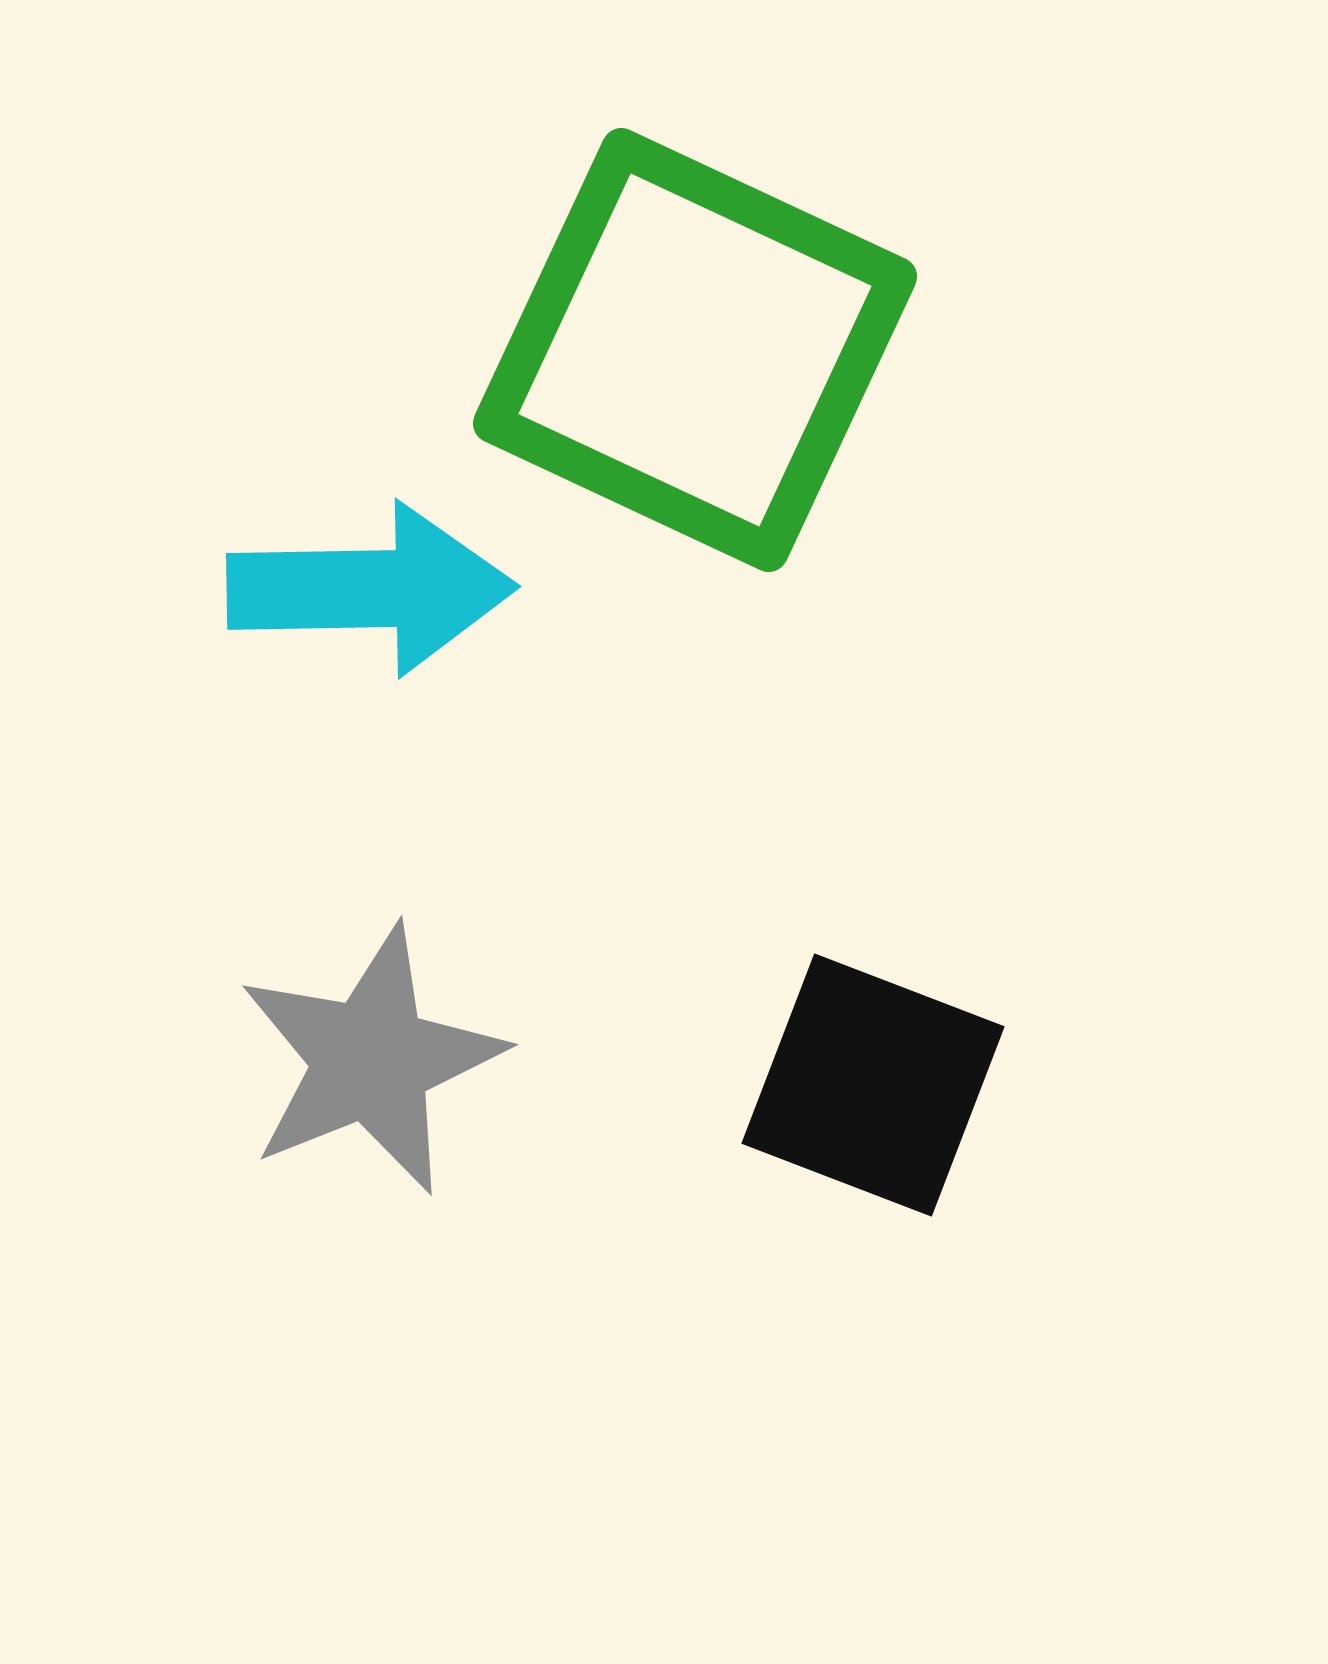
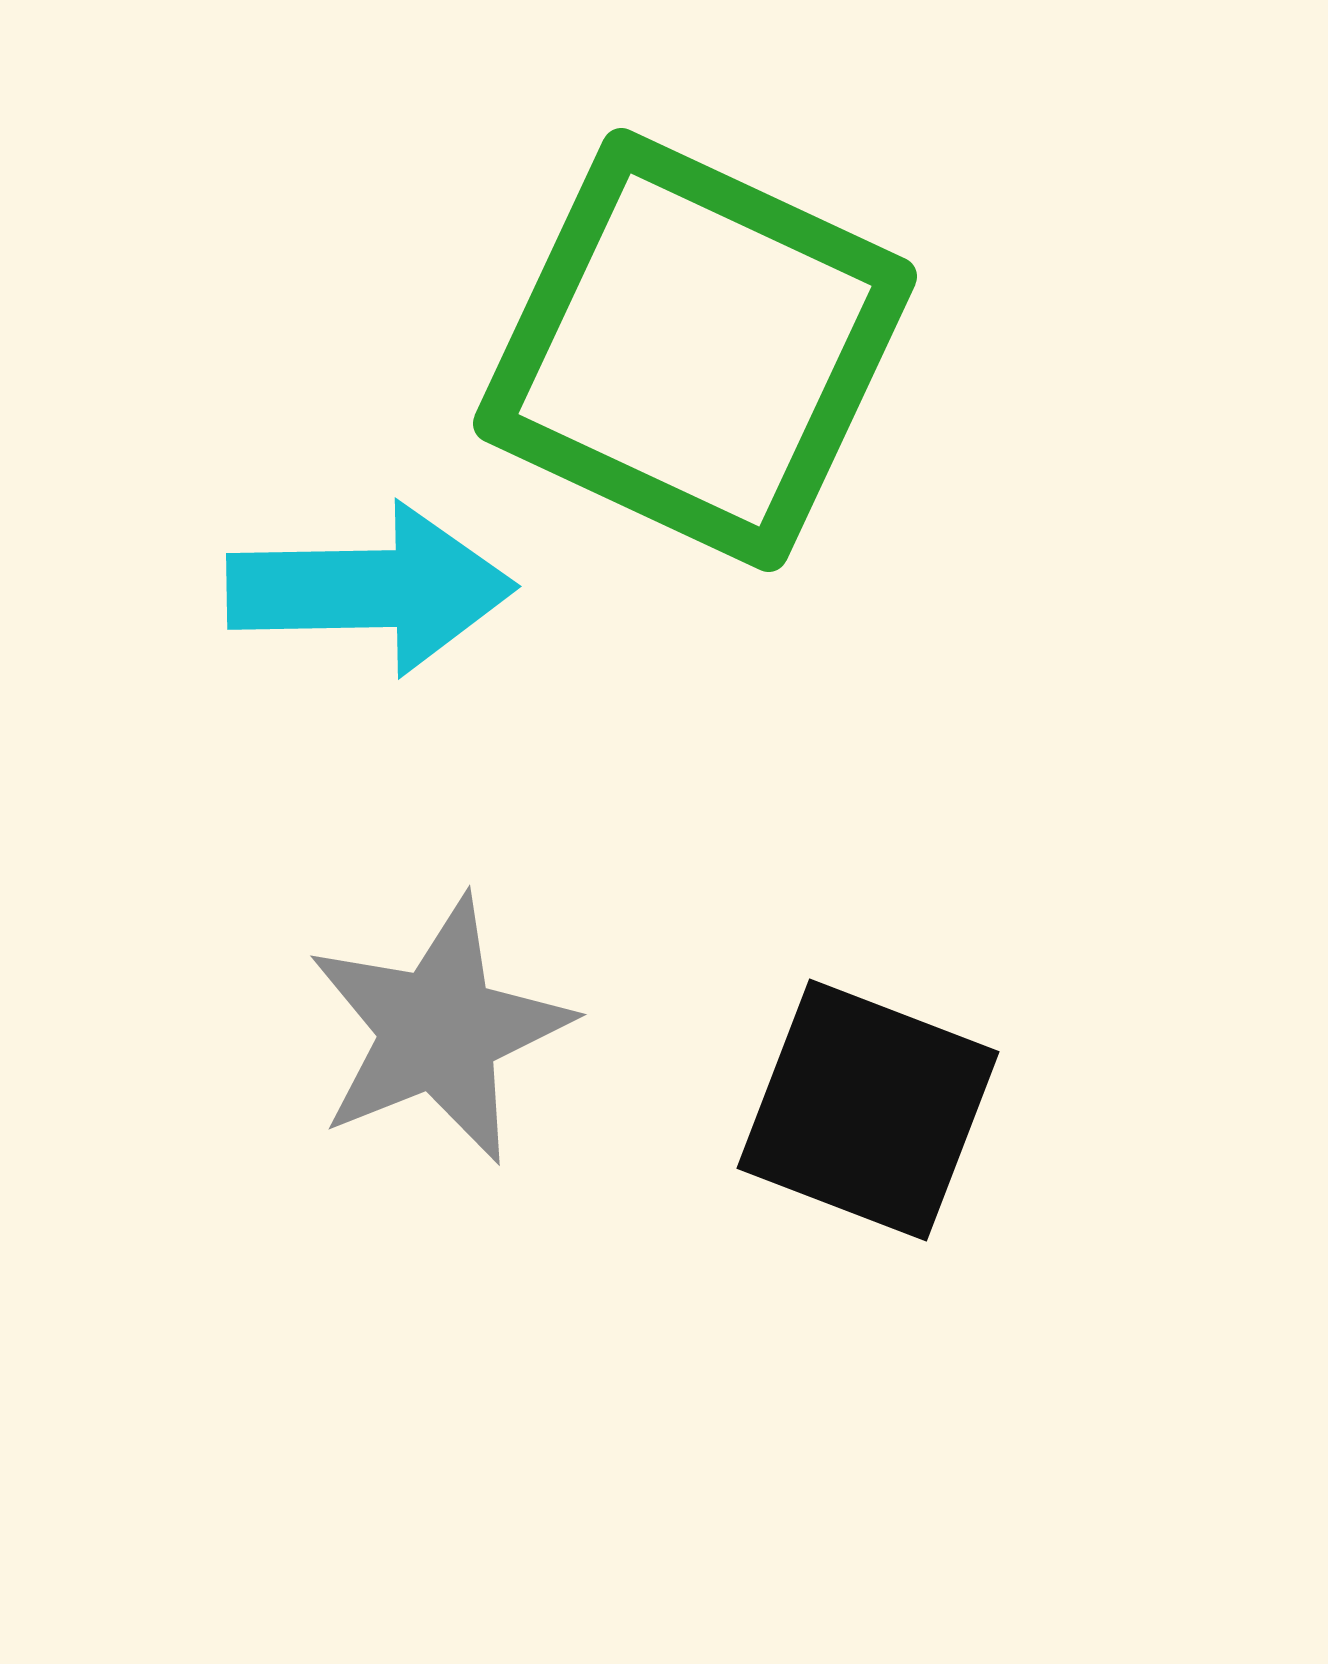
gray star: moved 68 px right, 30 px up
black square: moved 5 px left, 25 px down
